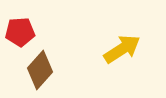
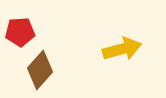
yellow arrow: rotated 18 degrees clockwise
